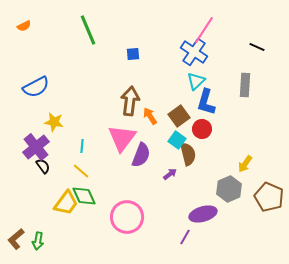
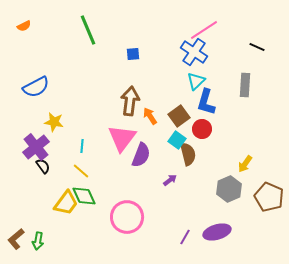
pink line: rotated 24 degrees clockwise
purple arrow: moved 6 px down
purple ellipse: moved 14 px right, 18 px down
